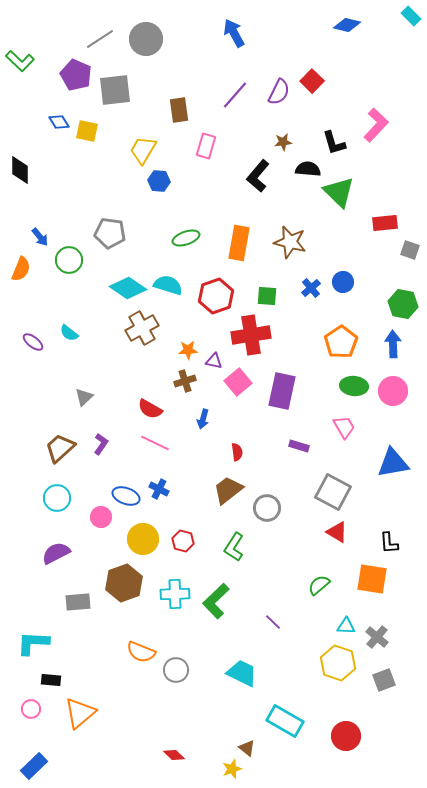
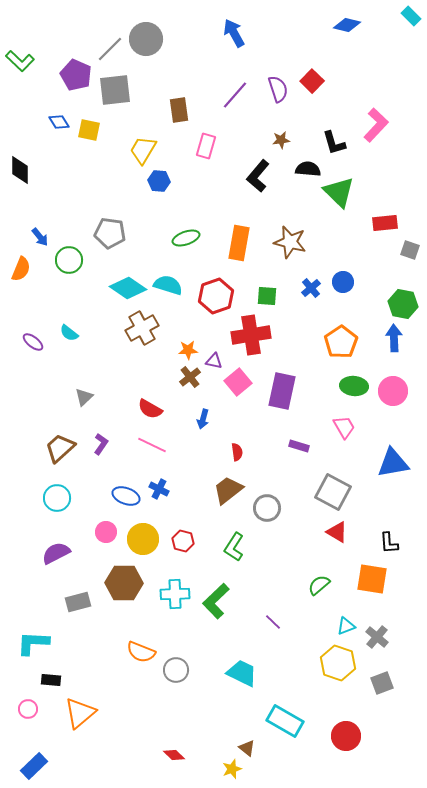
gray line at (100, 39): moved 10 px right, 10 px down; rotated 12 degrees counterclockwise
purple semicircle at (279, 92): moved 1 px left, 3 px up; rotated 44 degrees counterclockwise
yellow square at (87, 131): moved 2 px right, 1 px up
brown star at (283, 142): moved 2 px left, 2 px up
blue arrow at (393, 344): moved 1 px right, 6 px up
brown cross at (185, 381): moved 5 px right, 4 px up; rotated 20 degrees counterclockwise
pink line at (155, 443): moved 3 px left, 2 px down
pink circle at (101, 517): moved 5 px right, 15 px down
brown hexagon at (124, 583): rotated 21 degrees clockwise
gray rectangle at (78, 602): rotated 10 degrees counterclockwise
cyan triangle at (346, 626): rotated 24 degrees counterclockwise
gray square at (384, 680): moved 2 px left, 3 px down
pink circle at (31, 709): moved 3 px left
